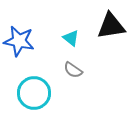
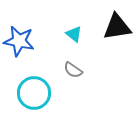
black triangle: moved 6 px right, 1 px down
cyan triangle: moved 3 px right, 4 px up
